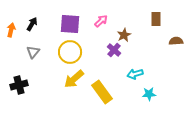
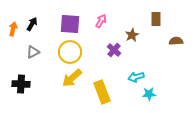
pink arrow: rotated 16 degrees counterclockwise
orange arrow: moved 2 px right, 1 px up
brown star: moved 8 px right
gray triangle: rotated 24 degrees clockwise
cyan arrow: moved 1 px right, 3 px down
yellow arrow: moved 2 px left, 1 px up
black cross: moved 2 px right, 1 px up; rotated 18 degrees clockwise
yellow rectangle: rotated 15 degrees clockwise
